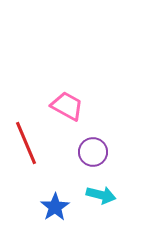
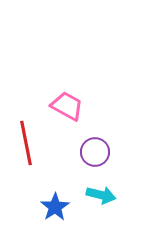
red line: rotated 12 degrees clockwise
purple circle: moved 2 px right
